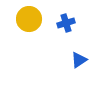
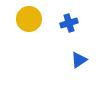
blue cross: moved 3 px right
